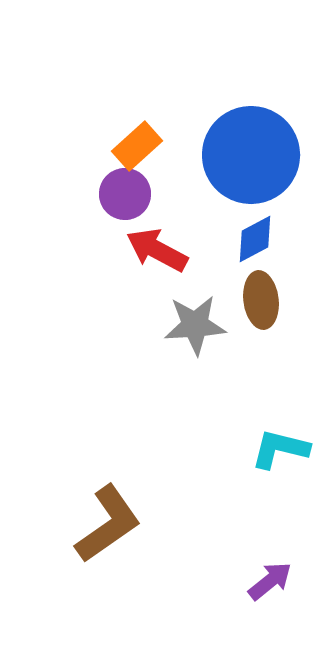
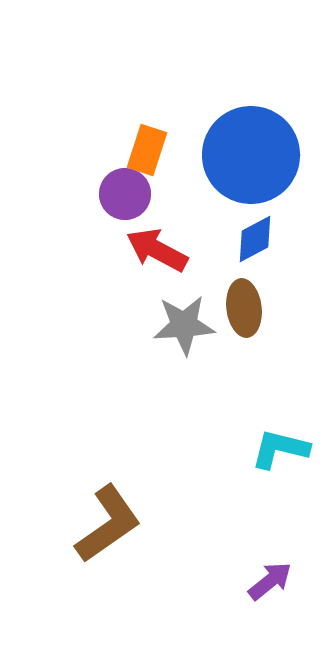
orange rectangle: moved 10 px right, 4 px down; rotated 30 degrees counterclockwise
brown ellipse: moved 17 px left, 8 px down
gray star: moved 11 px left
